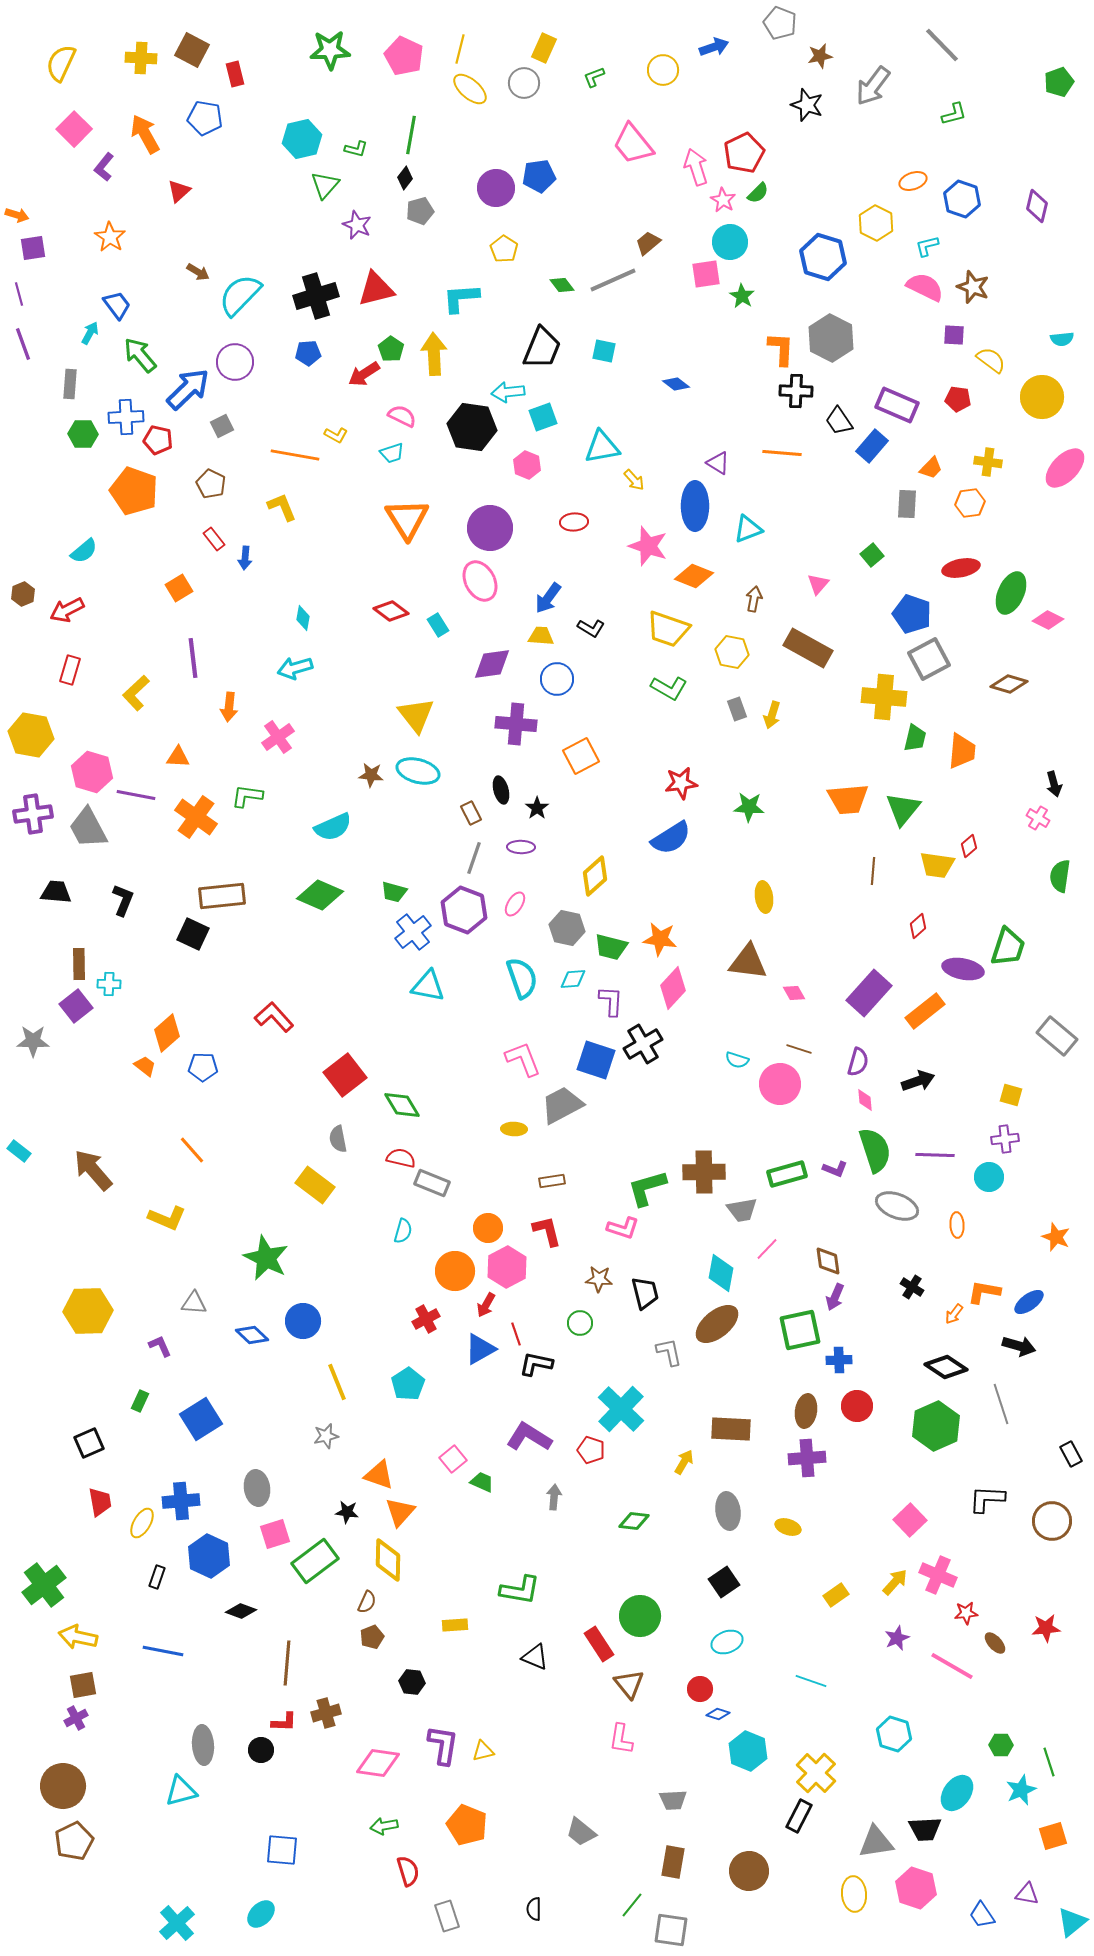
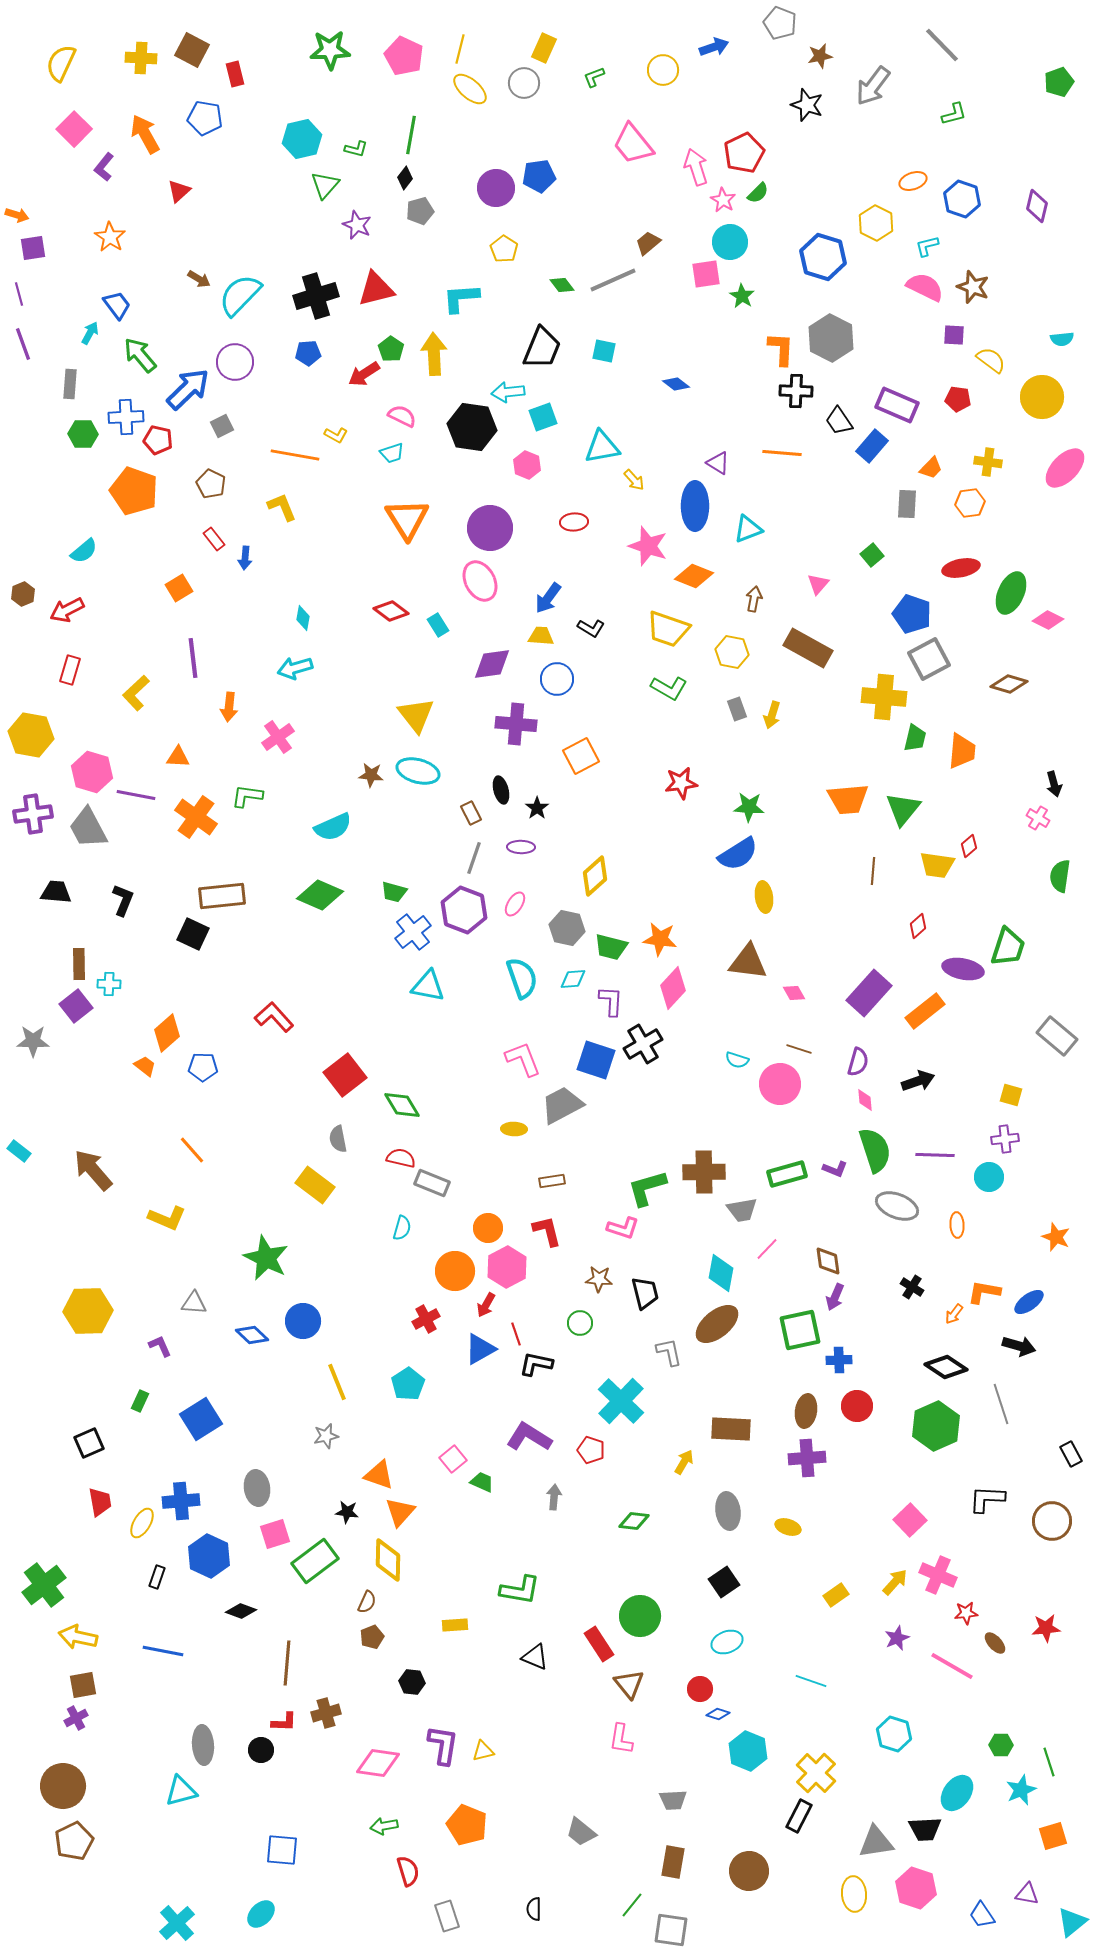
brown arrow at (198, 272): moved 1 px right, 7 px down
blue semicircle at (671, 838): moved 67 px right, 16 px down
cyan semicircle at (403, 1231): moved 1 px left, 3 px up
cyan cross at (621, 1409): moved 8 px up
